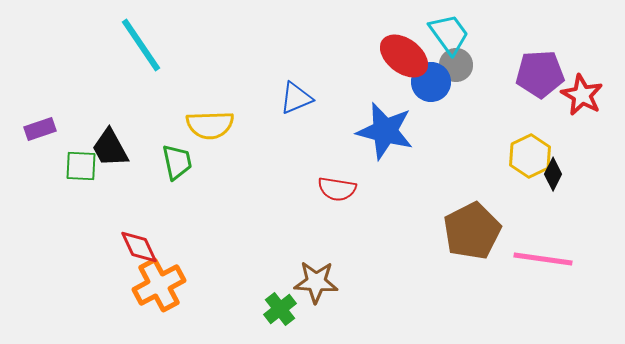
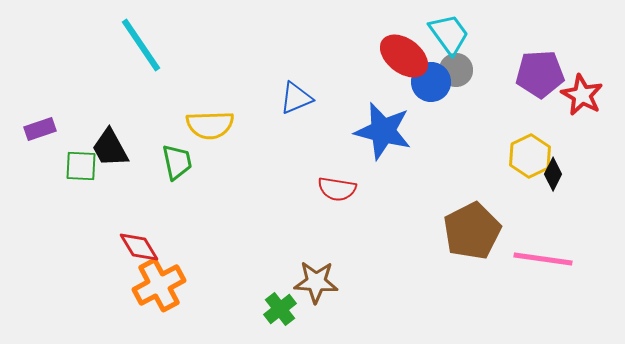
gray circle: moved 5 px down
blue star: moved 2 px left
red diamond: rotated 6 degrees counterclockwise
